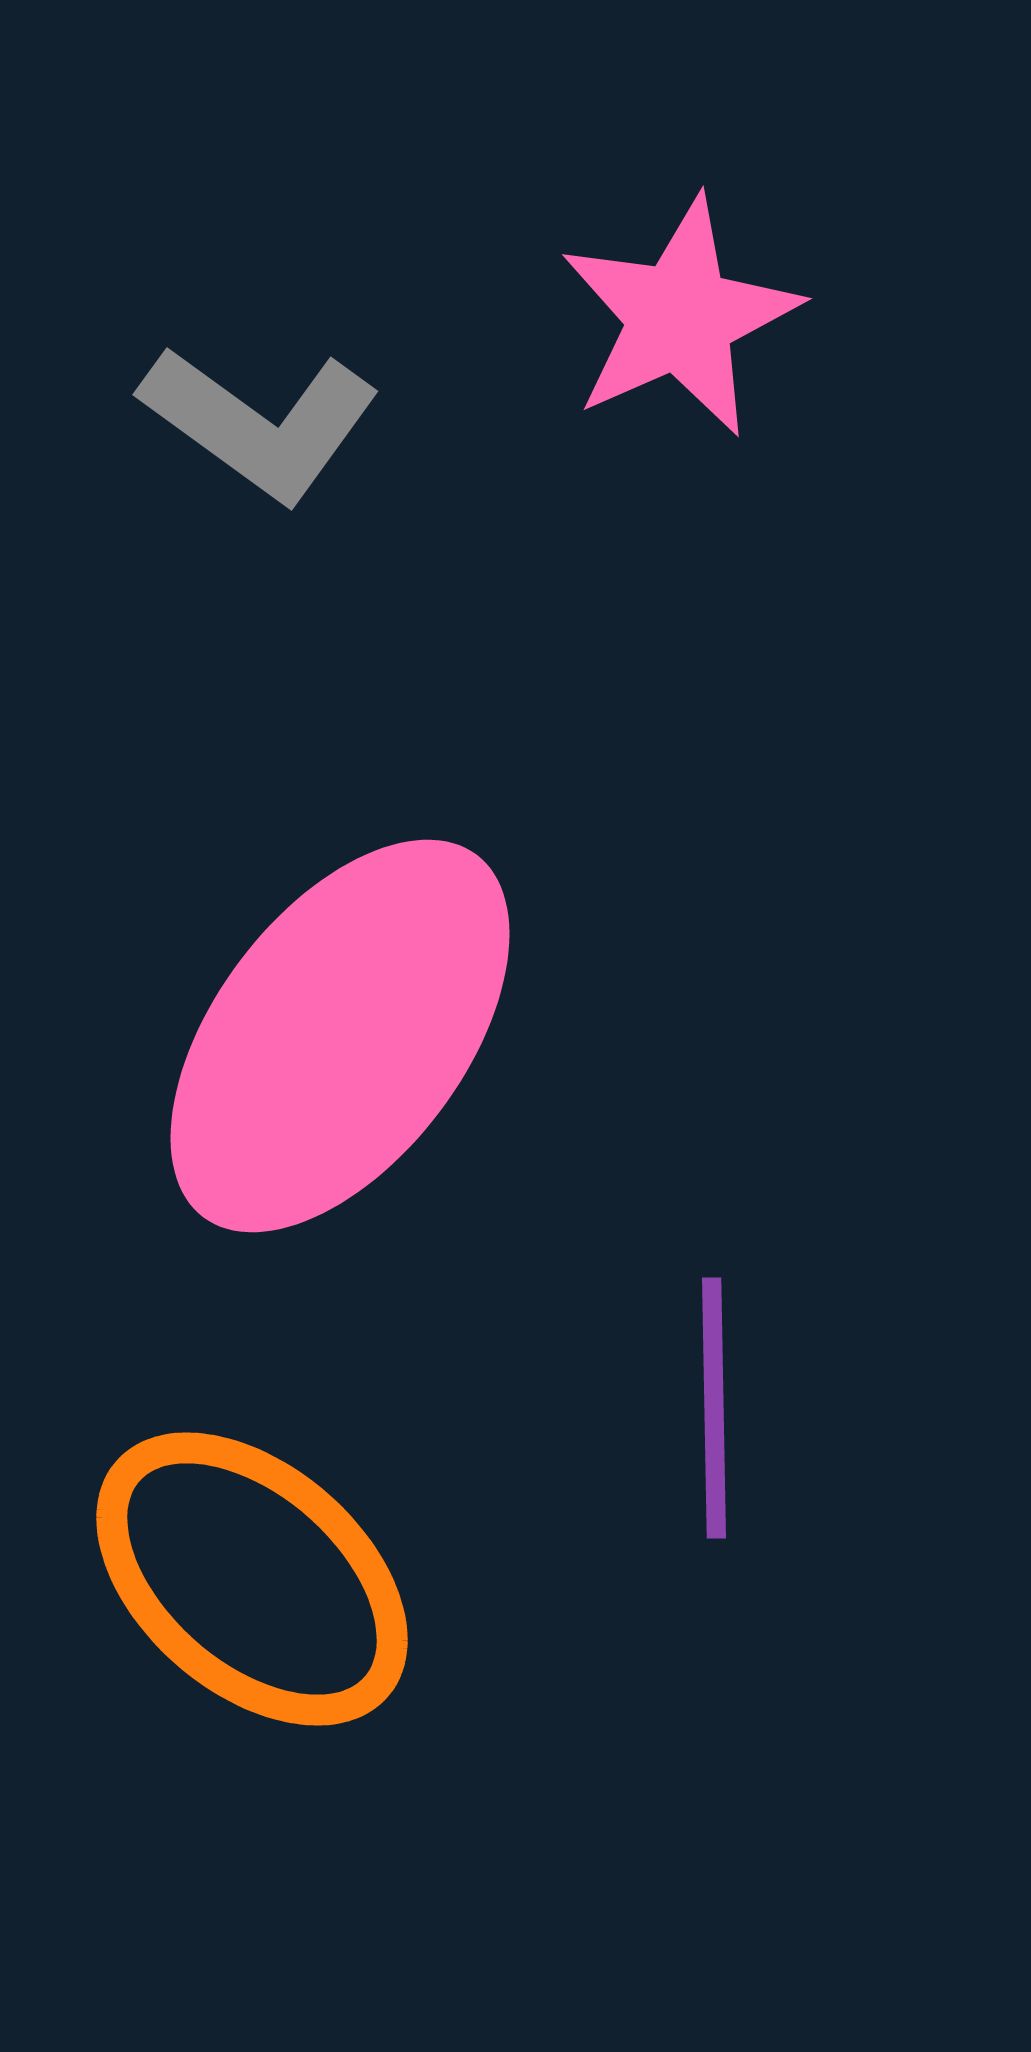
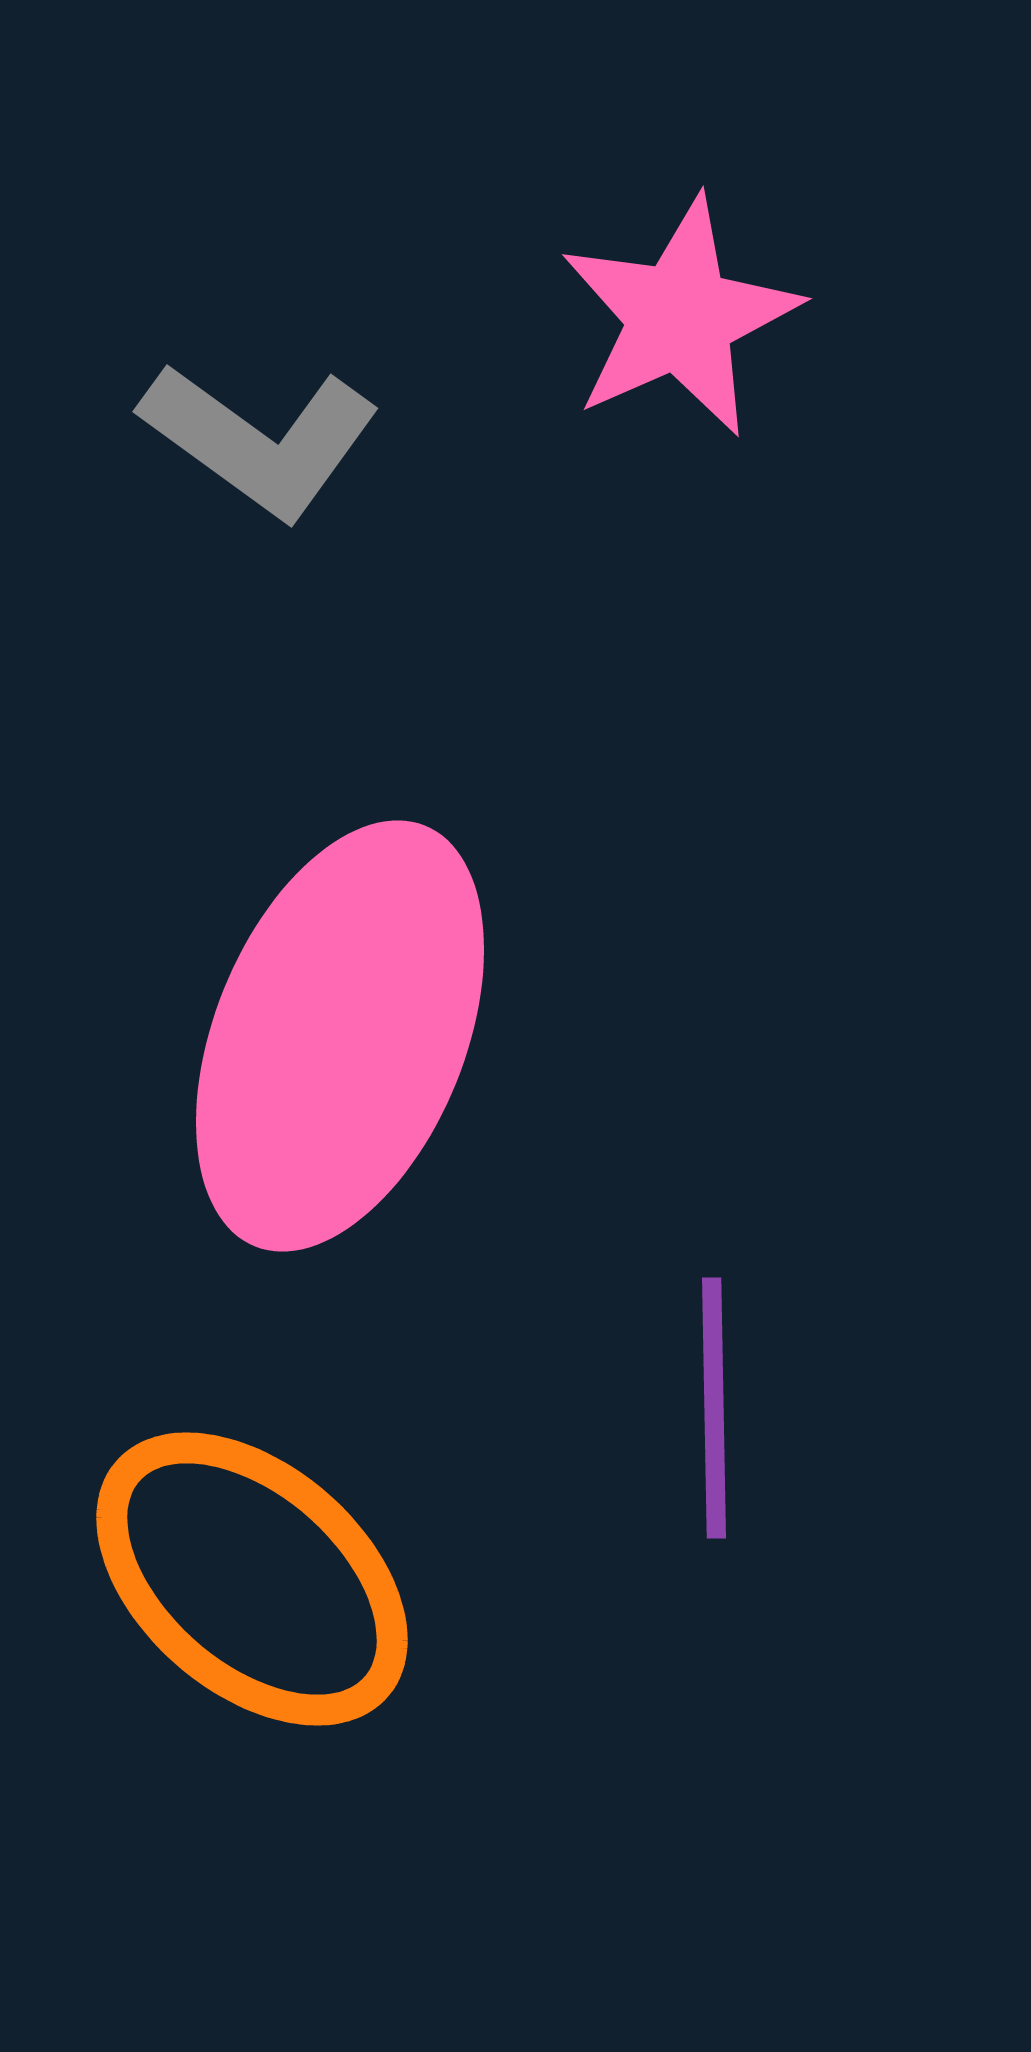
gray L-shape: moved 17 px down
pink ellipse: rotated 15 degrees counterclockwise
